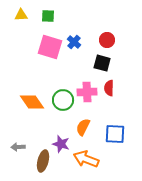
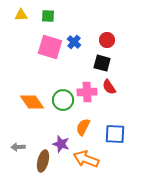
red semicircle: moved 1 px up; rotated 35 degrees counterclockwise
